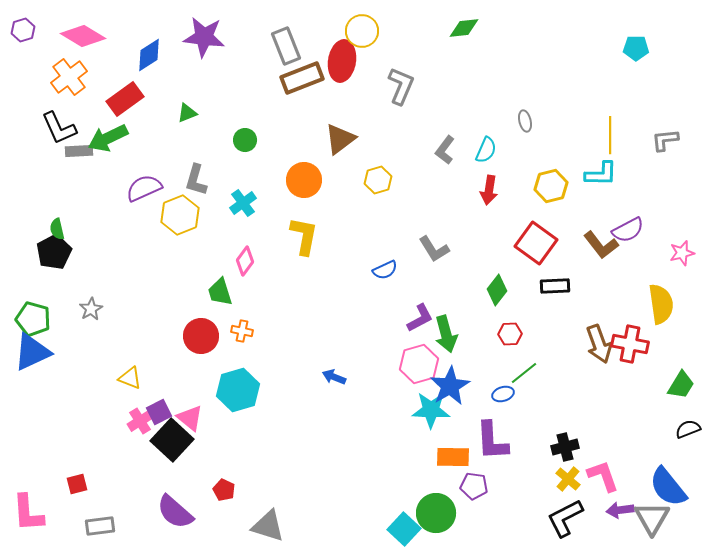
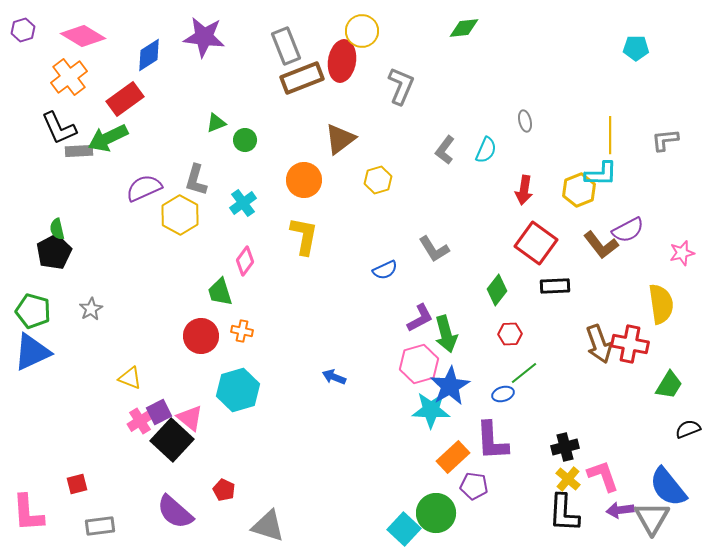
green triangle at (187, 113): moved 29 px right, 10 px down
yellow hexagon at (551, 186): moved 28 px right, 4 px down; rotated 8 degrees counterclockwise
red arrow at (489, 190): moved 35 px right
yellow hexagon at (180, 215): rotated 9 degrees counterclockwise
green pentagon at (33, 319): moved 8 px up
green trapezoid at (681, 385): moved 12 px left
orange rectangle at (453, 457): rotated 44 degrees counterclockwise
black L-shape at (565, 518): moved 1 px left, 5 px up; rotated 60 degrees counterclockwise
